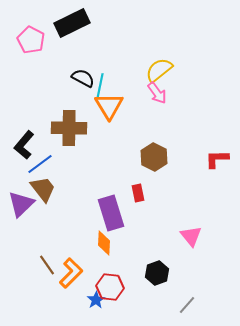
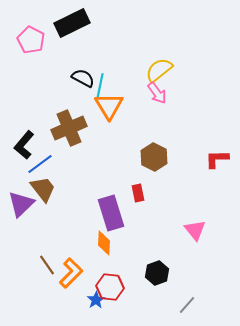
brown cross: rotated 24 degrees counterclockwise
pink triangle: moved 4 px right, 6 px up
